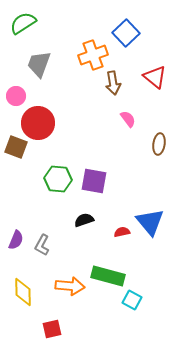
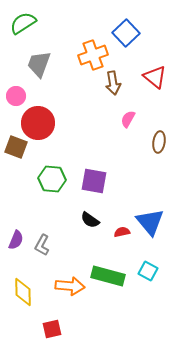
pink semicircle: rotated 114 degrees counterclockwise
brown ellipse: moved 2 px up
green hexagon: moved 6 px left
black semicircle: moved 6 px right; rotated 126 degrees counterclockwise
cyan square: moved 16 px right, 29 px up
